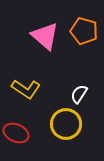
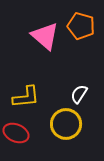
orange pentagon: moved 3 px left, 5 px up
yellow L-shape: moved 8 px down; rotated 40 degrees counterclockwise
